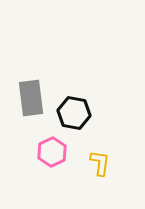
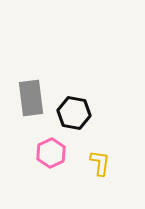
pink hexagon: moved 1 px left, 1 px down
